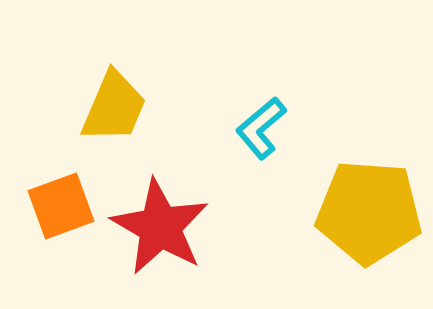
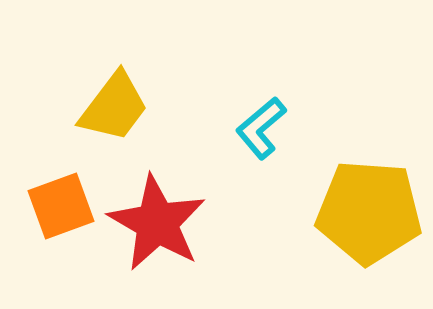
yellow trapezoid: rotated 14 degrees clockwise
red star: moved 3 px left, 4 px up
